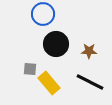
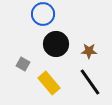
gray square: moved 7 px left, 5 px up; rotated 24 degrees clockwise
black line: rotated 28 degrees clockwise
